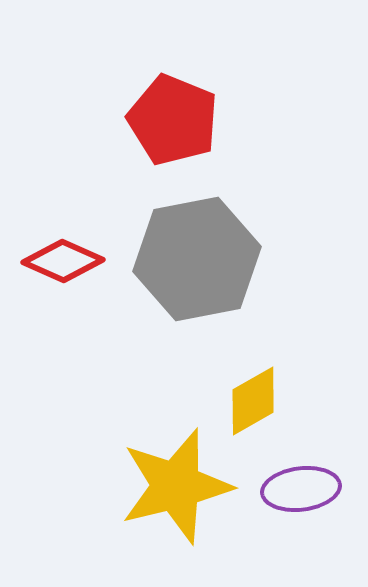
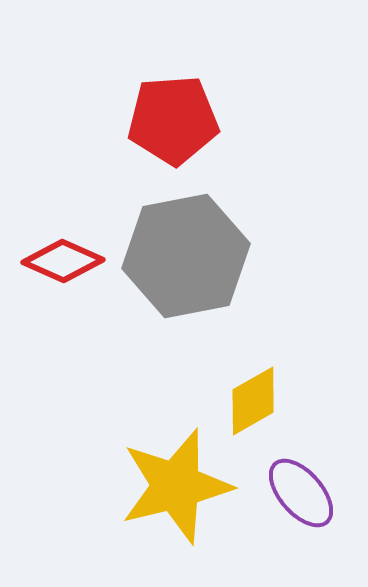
red pentagon: rotated 26 degrees counterclockwise
gray hexagon: moved 11 px left, 3 px up
purple ellipse: moved 4 px down; rotated 56 degrees clockwise
